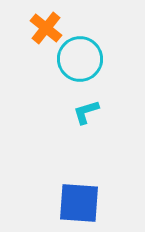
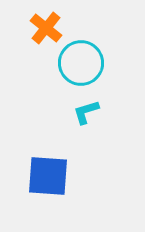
cyan circle: moved 1 px right, 4 px down
blue square: moved 31 px left, 27 px up
